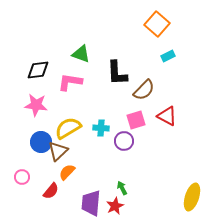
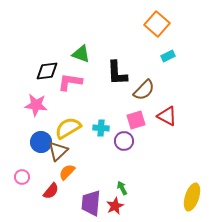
black diamond: moved 9 px right, 1 px down
